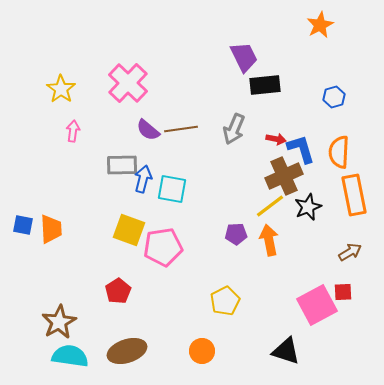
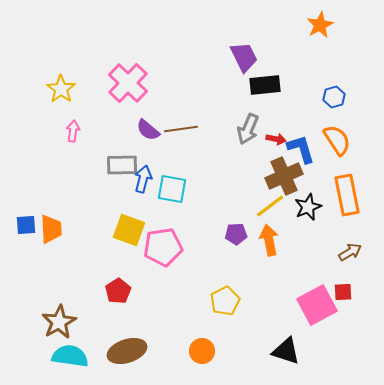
gray arrow: moved 14 px right
orange semicircle: moved 2 px left, 12 px up; rotated 144 degrees clockwise
orange rectangle: moved 7 px left
blue square: moved 3 px right; rotated 15 degrees counterclockwise
